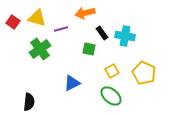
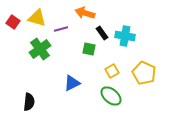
orange arrow: rotated 30 degrees clockwise
